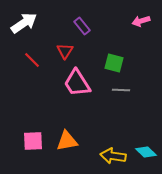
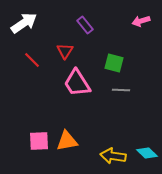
purple rectangle: moved 3 px right, 1 px up
pink square: moved 6 px right
cyan diamond: moved 1 px right, 1 px down
